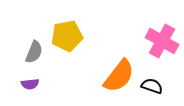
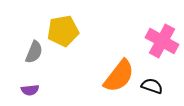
yellow pentagon: moved 4 px left, 5 px up
purple semicircle: moved 6 px down
